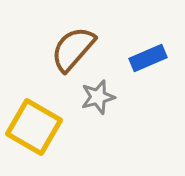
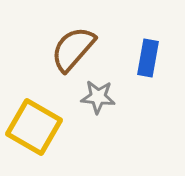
blue rectangle: rotated 57 degrees counterclockwise
gray star: rotated 20 degrees clockwise
